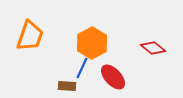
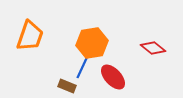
orange hexagon: rotated 20 degrees clockwise
brown rectangle: rotated 18 degrees clockwise
